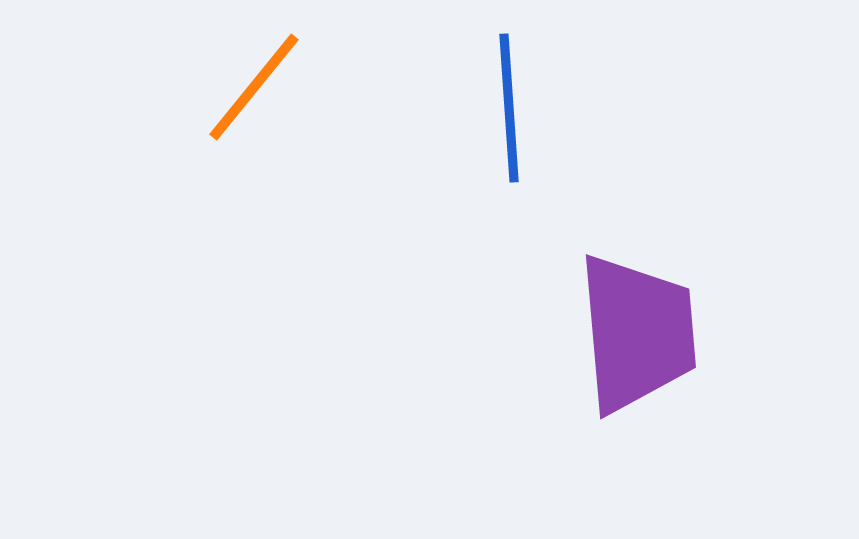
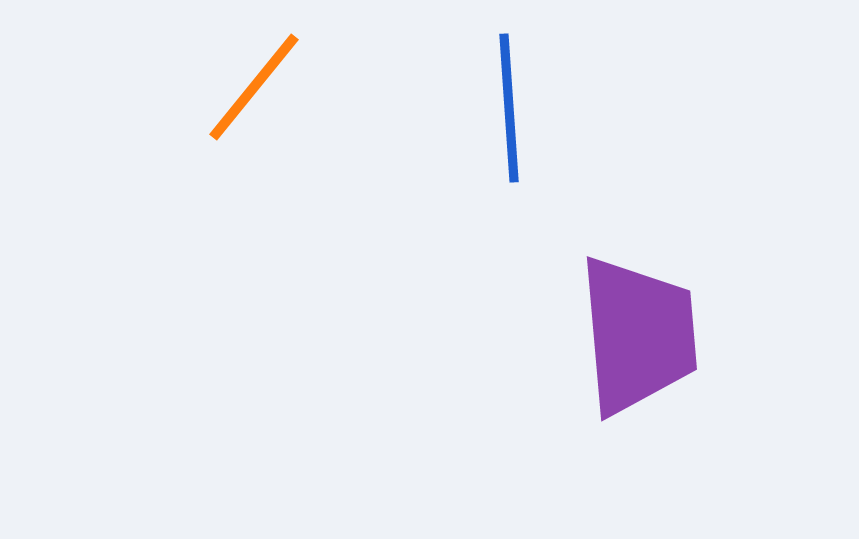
purple trapezoid: moved 1 px right, 2 px down
